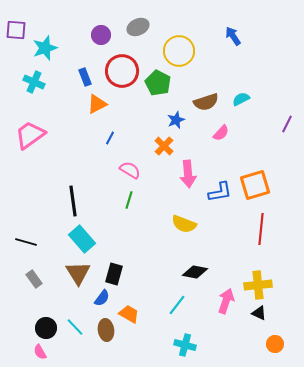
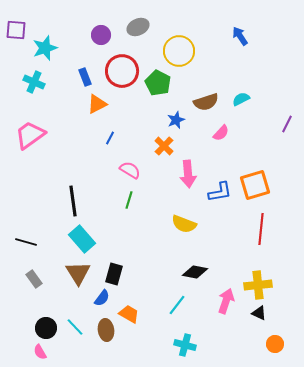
blue arrow at (233, 36): moved 7 px right
